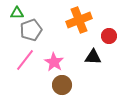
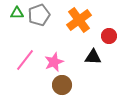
orange cross: rotated 15 degrees counterclockwise
gray pentagon: moved 8 px right, 15 px up
pink star: rotated 18 degrees clockwise
